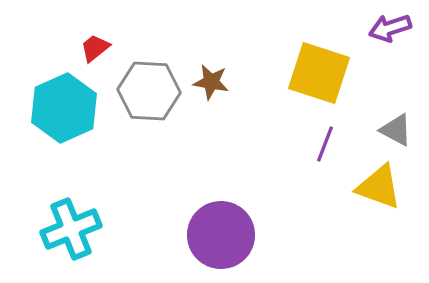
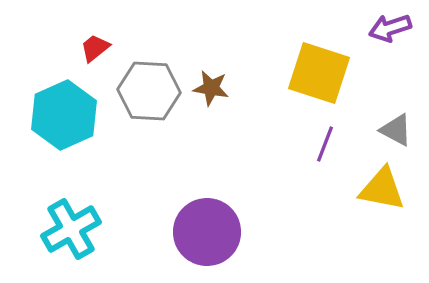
brown star: moved 6 px down
cyan hexagon: moved 7 px down
yellow triangle: moved 3 px right, 2 px down; rotated 9 degrees counterclockwise
cyan cross: rotated 8 degrees counterclockwise
purple circle: moved 14 px left, 3 px up
